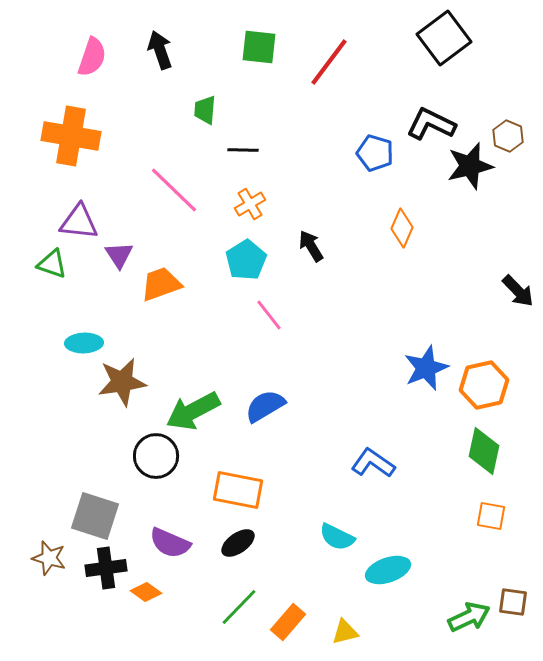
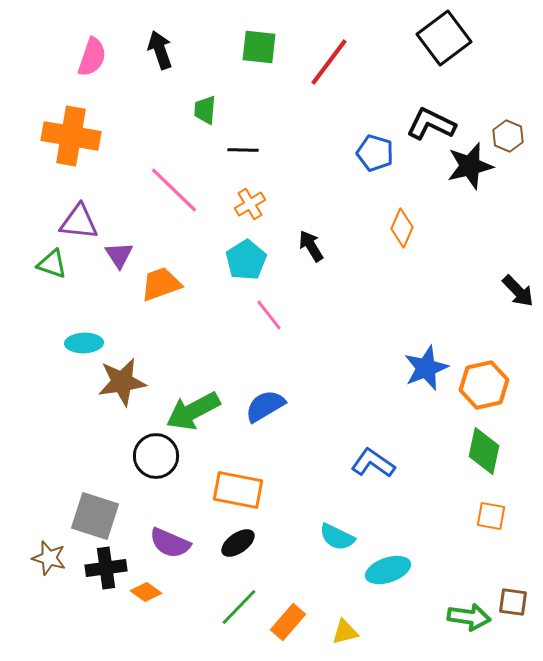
green arrow at (469, 617): rotated 33 degrees clockwise
